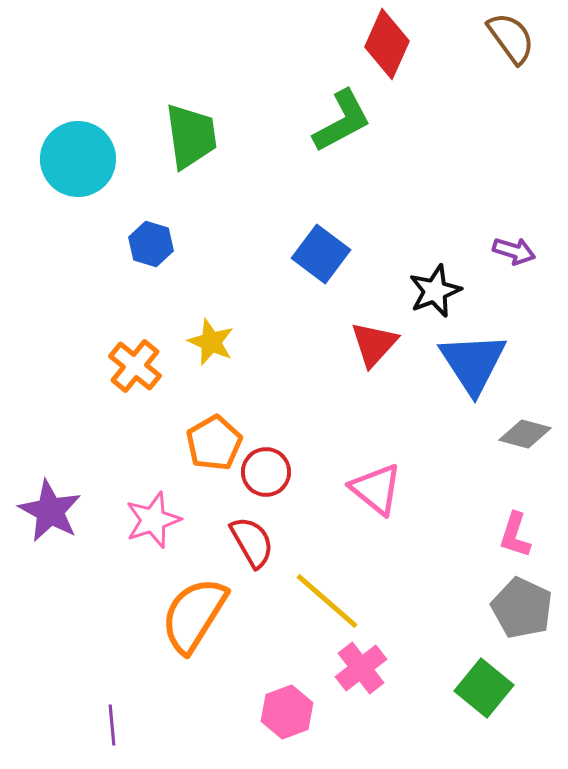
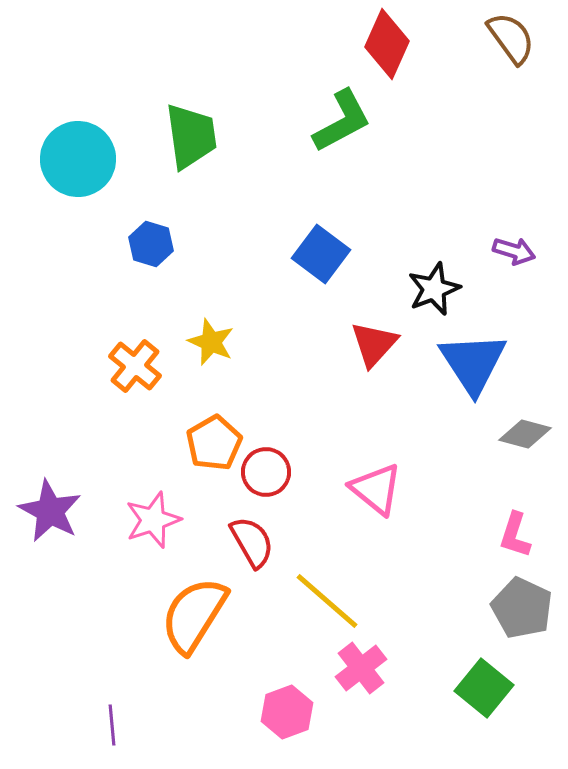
black star: moved 1 px left, 2 px up
